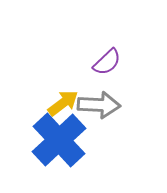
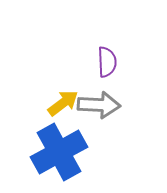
purple semicircle: rotated 48 degrees counterclockwise
blue cross: moved 12 px down; rotated 14 degrees clockwise
